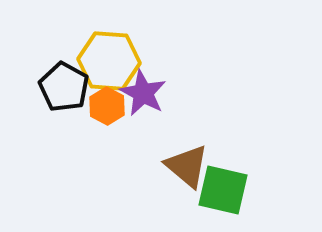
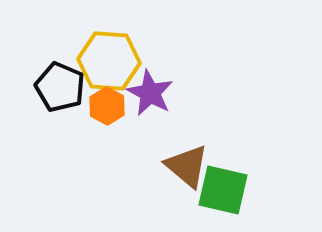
black pentagon: moved 4 px left; rotated 6 degrees counterclockwise
purple star: moved 7 px right
